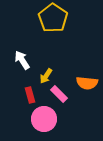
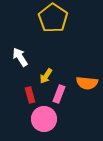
white arrow: moved 2 px left, 3 px up
pink rectangle: rotated 66 degrees clockwise
